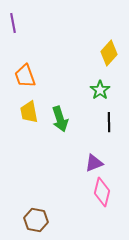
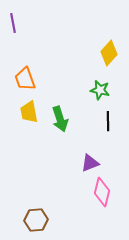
orange trapezoid: moved 3 px down
green star: rotated 24 degrees counterclockwise
black line: moved 1 px left, 1 px up
purple triangle: moved 4 px left
brown hexagon: rotated 15 degrees counterclockwise
